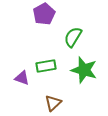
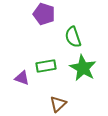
purple pentagon: rotated 25 degrees counterclockwise
green semicircle: rotated 50 degrees counterclockwise
green star: moved 1 px left, 2 px up; rotated 12 degrees clockwise
brown triangle: moved 5 px right, 1 px down
